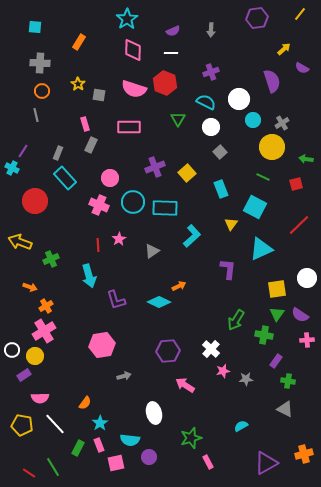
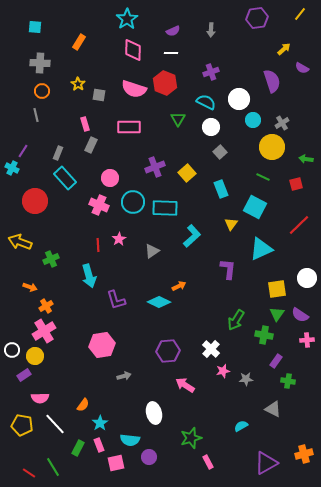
orange semicircle at (85, 403): moved 2 px left, 2 px down
gray triangle at (285, 409): moved 12 px left
